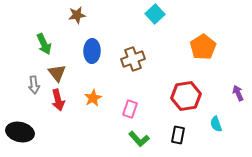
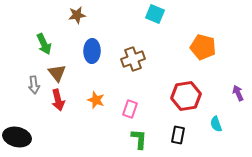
cyan square: rotated 24 degrees counterclockwise
orange pentagon: rotated 25 degrees counterclockwise
orange star: moved 3 px right, 2 px down; rotated 24 degrees counterclockwise
black ellipse: moved 3 px left, 5 px down
green L-shape: rotated 135 degrees counterclockwise
